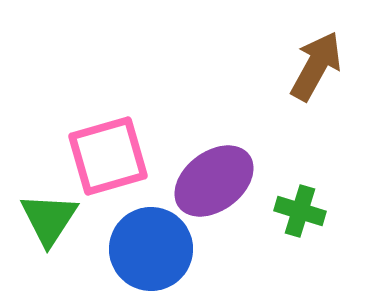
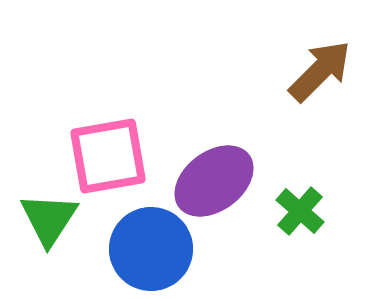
brown arrow: moved 4 px right, 5 px down; rotated 16 degrees clockwise
pink square: rotated 6 degrees clockwise
green cross: rotated 24 degrees clockwise
